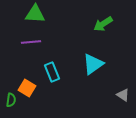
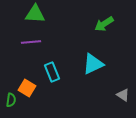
green arrow: moved 1 px right
cyan triangle: rotated 10 degrees clockwise
